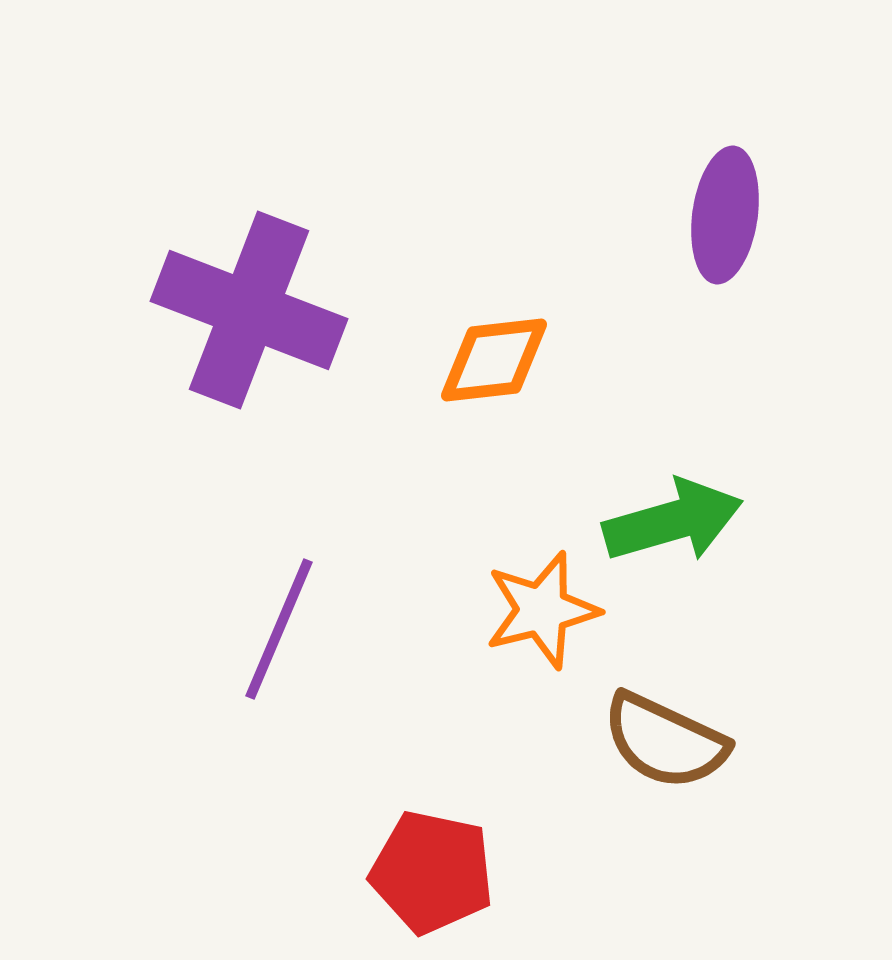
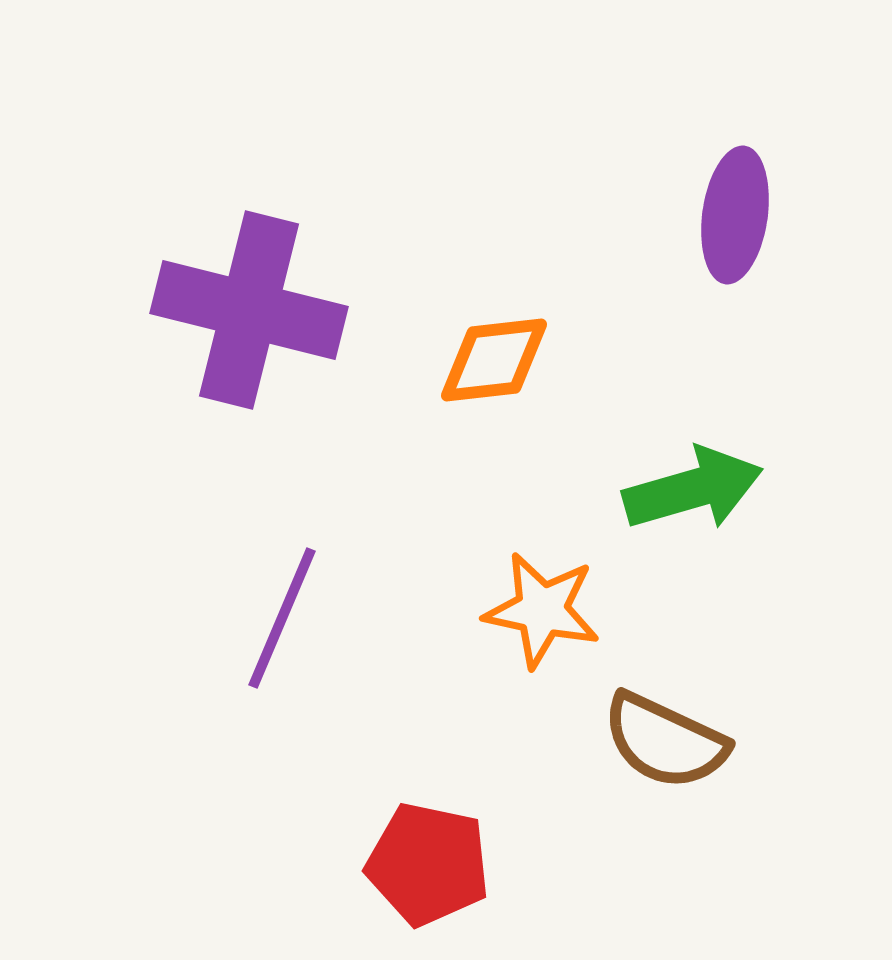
purple ellipse: moved 10 px right
purple cross: rotated 7 degrees counterclockwise
green arrow: moved 20 px right, 32 px up
orange star: rotated 26 degrees clockwise
purple line: moved 3 px right, 11 px up
red pentagon: moved 4 px left, 8 px up
